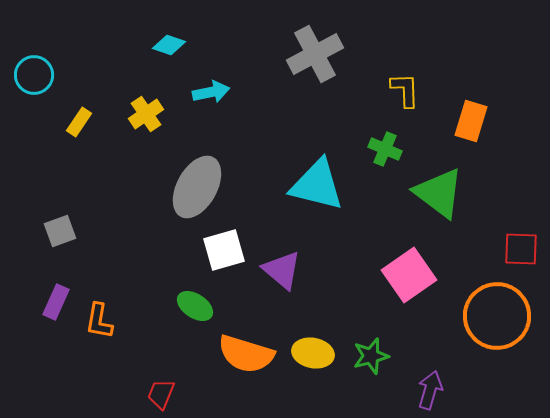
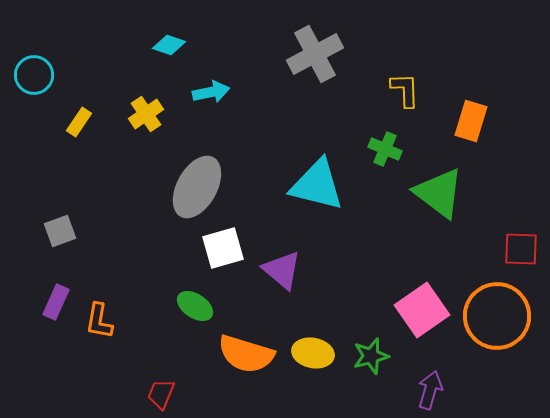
white square: moved 1 px left, 2 px up
pink square: moved 13 px right, 35 px down
